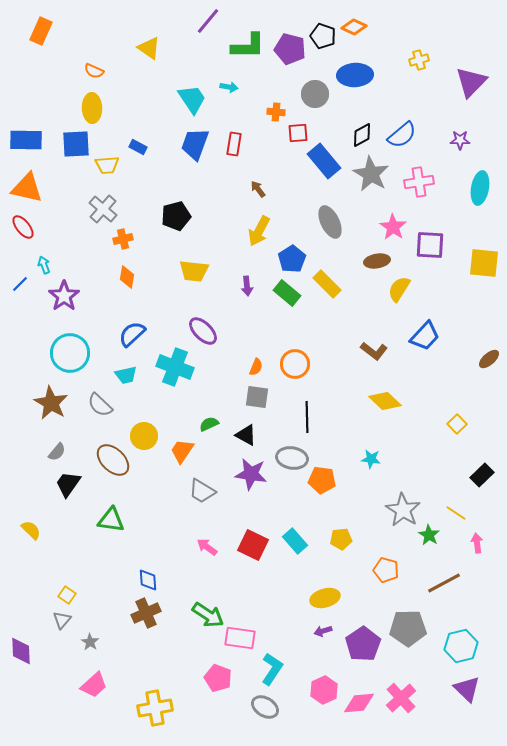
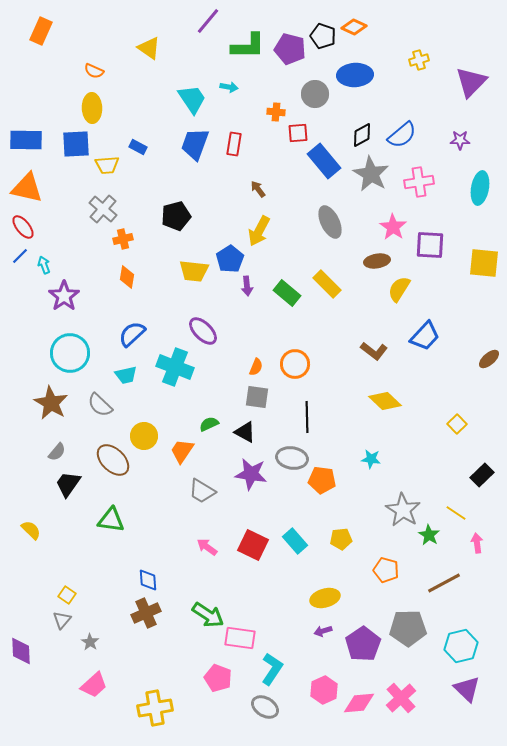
blue pentagon at (292, 259): moved 62 px left
blue line at (20, 284): moved 28 px up
black triangle at (246, 435): moved 1 px left, 3 px up
